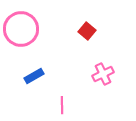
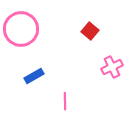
red square: moved 3 px right
pink cross: moved 9 px right, 7 px up
pink line: moved 3 px right, 4 px up
